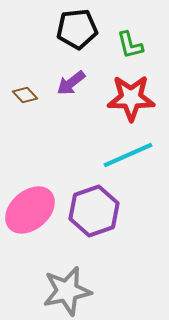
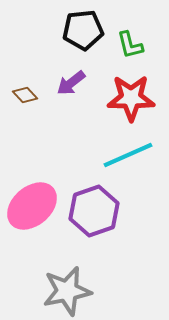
black pentagon: moved 6 px right, 1 px down
pink ellipse: moved 2 px right, 4 px up
